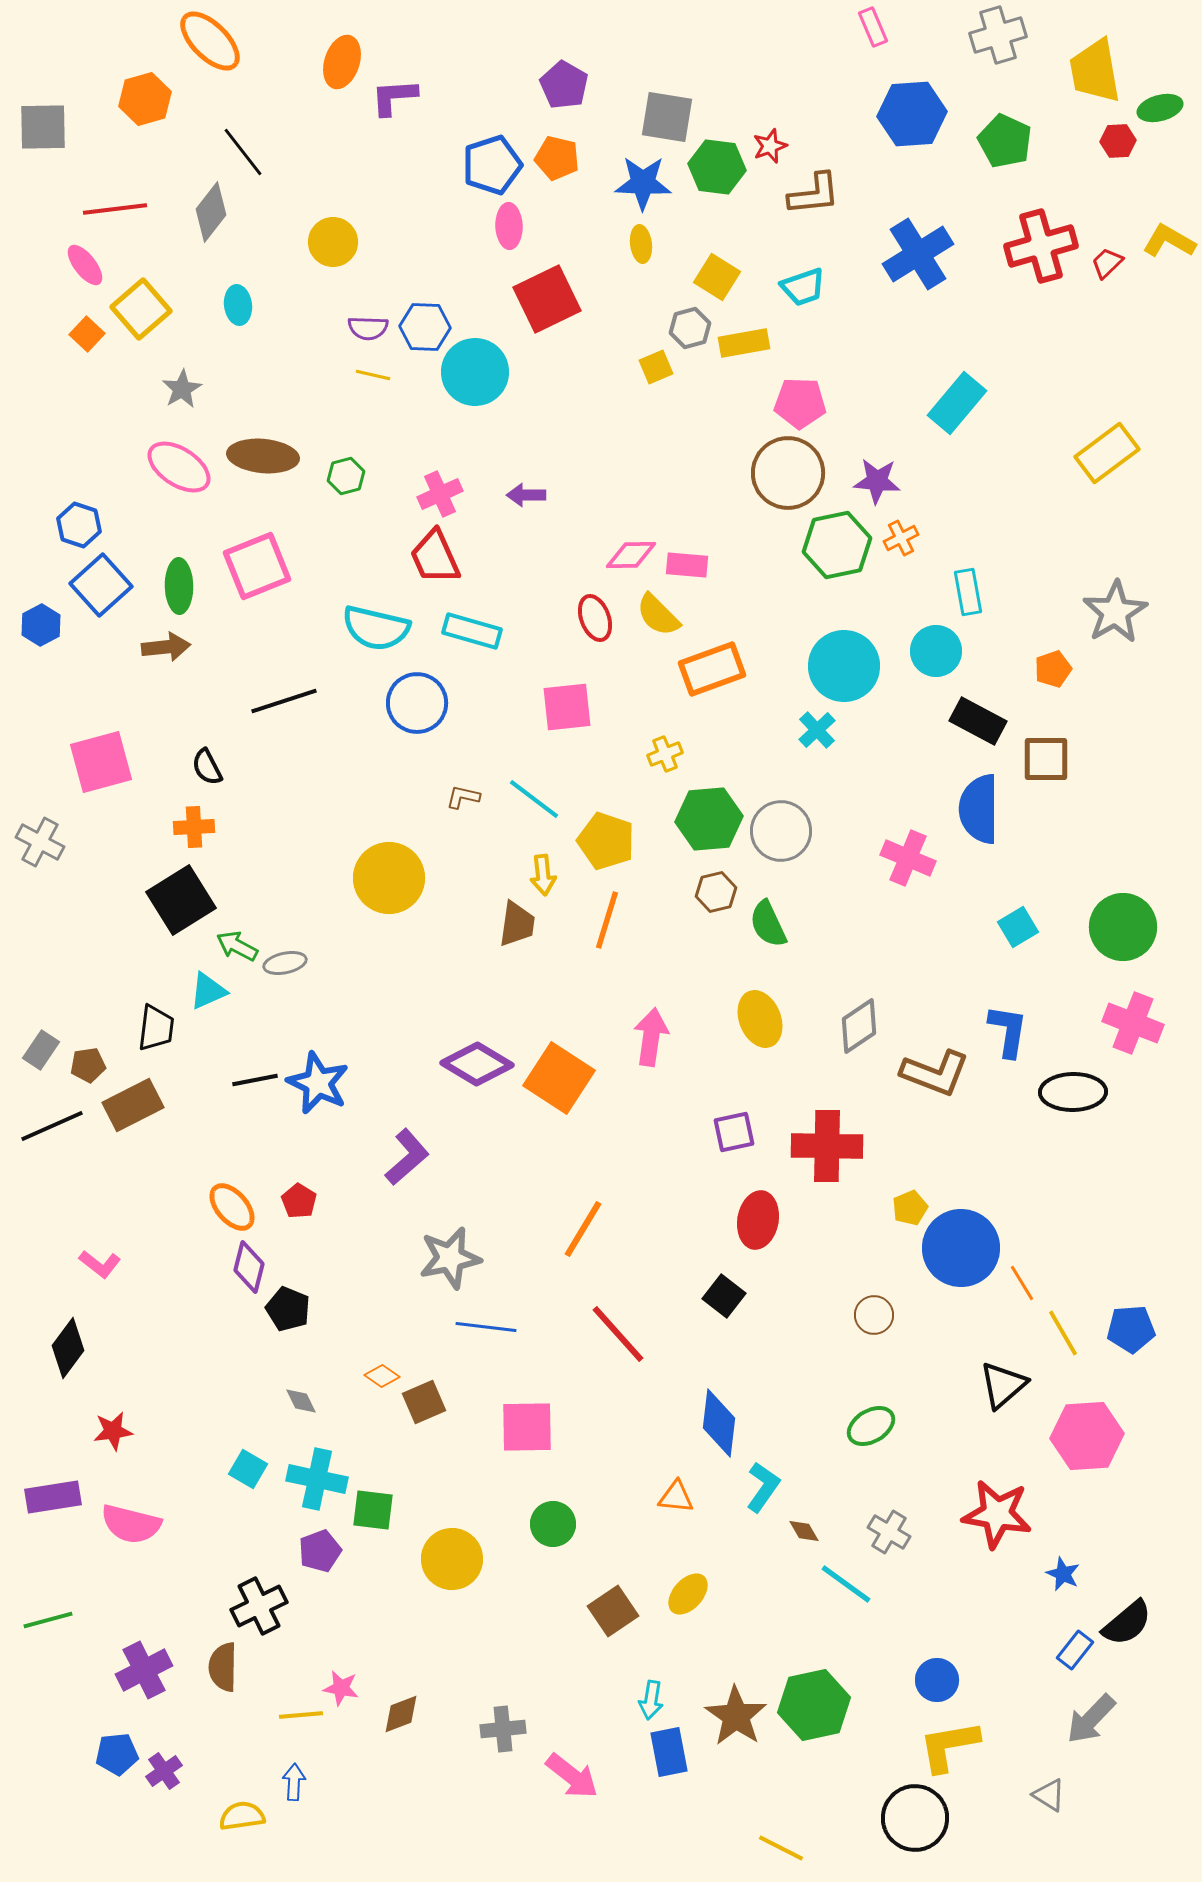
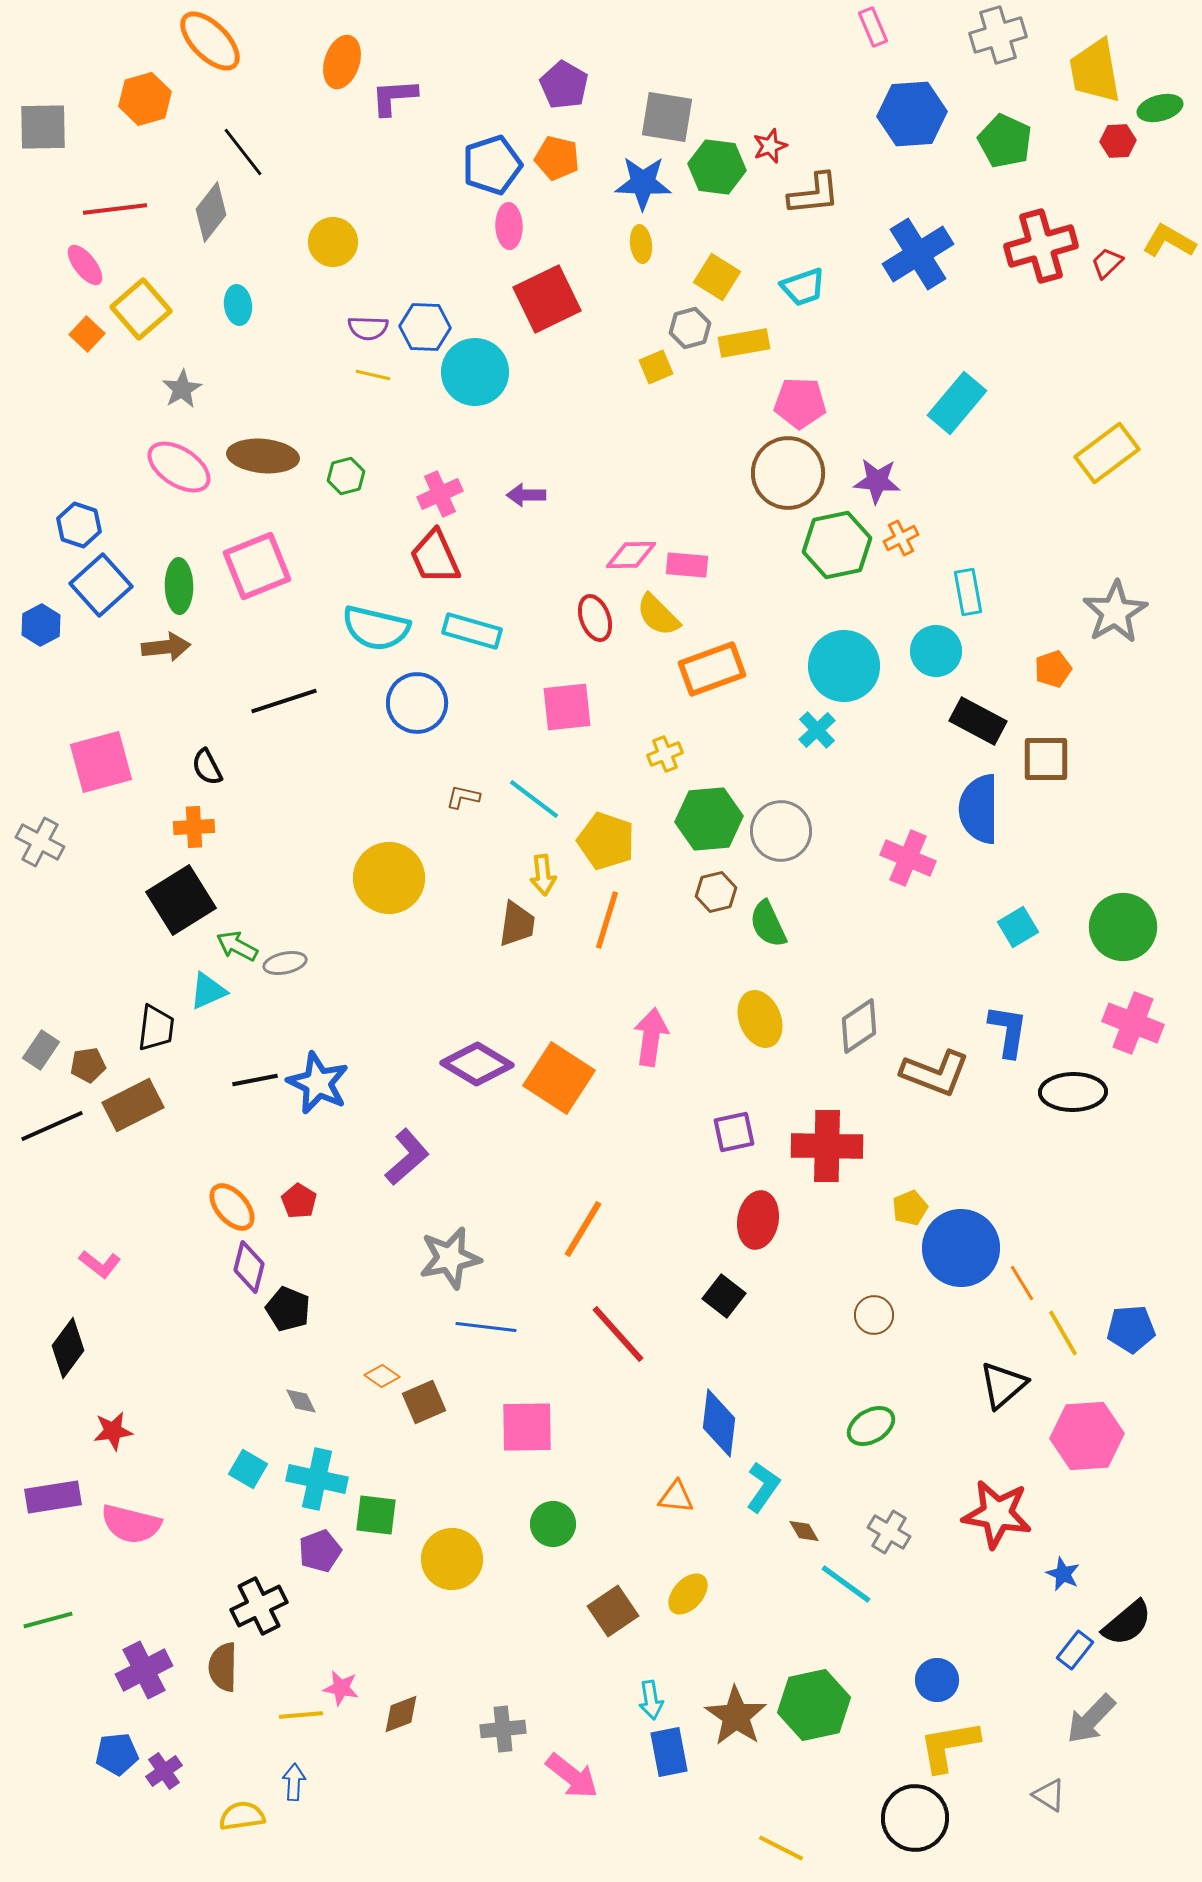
green square at (373, 1510): moved 3 px right, 5 px down
cyan arrow at (651, 1700): rotated 18 degrees counterclockwise
